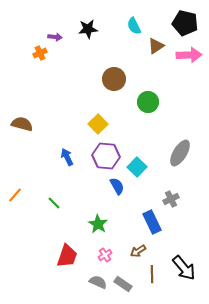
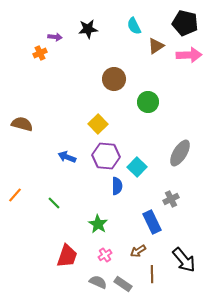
blue arrow: rotated 42 degrees counterclockwise
blue semicircle: rotated 30 degrees clockwise
black arrow: moved 8 px up
